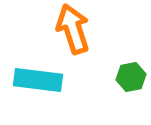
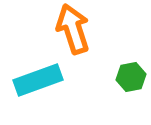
cyan rectangle: rotated 27 degrees counterclockwise
